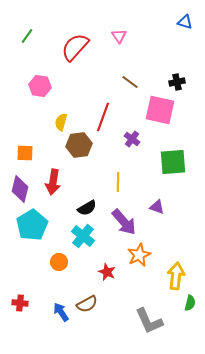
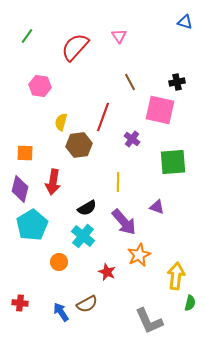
brown line: rotated 24 degrees clockwise
